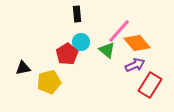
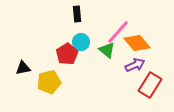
pink line: moved 1 px left, 1 px down
